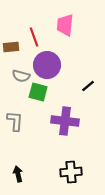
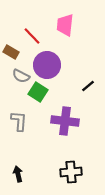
red line: moved 2 px left, 1 px up; rotated 24 degrees counterclockwise
brown rectangle: moved 5 px down; rotated 35 degrees clockwise
gray semicircle: rotated 12 degrees clockwise
green square: rotated 18 degrees clockwise
gray L-shape: moved 4 px right
